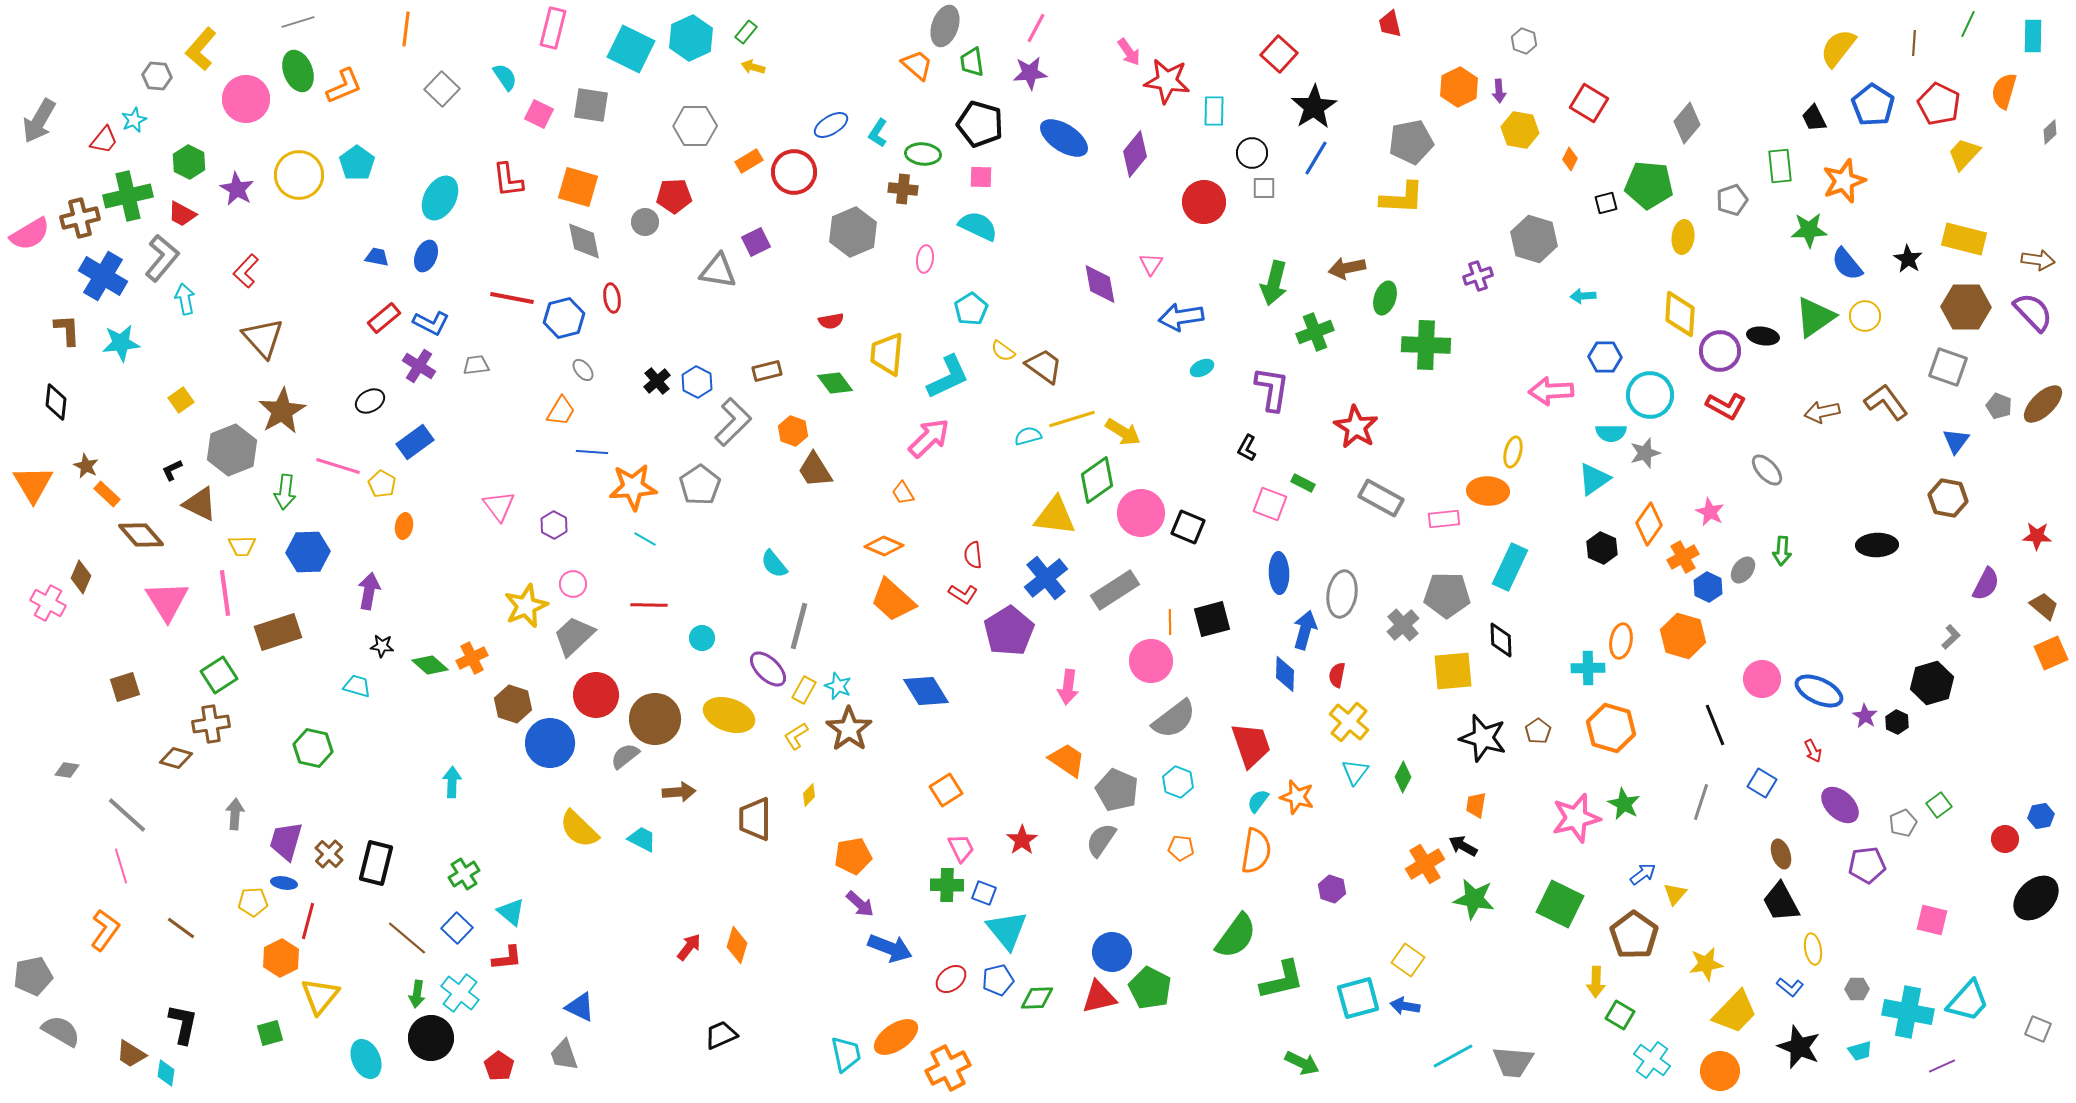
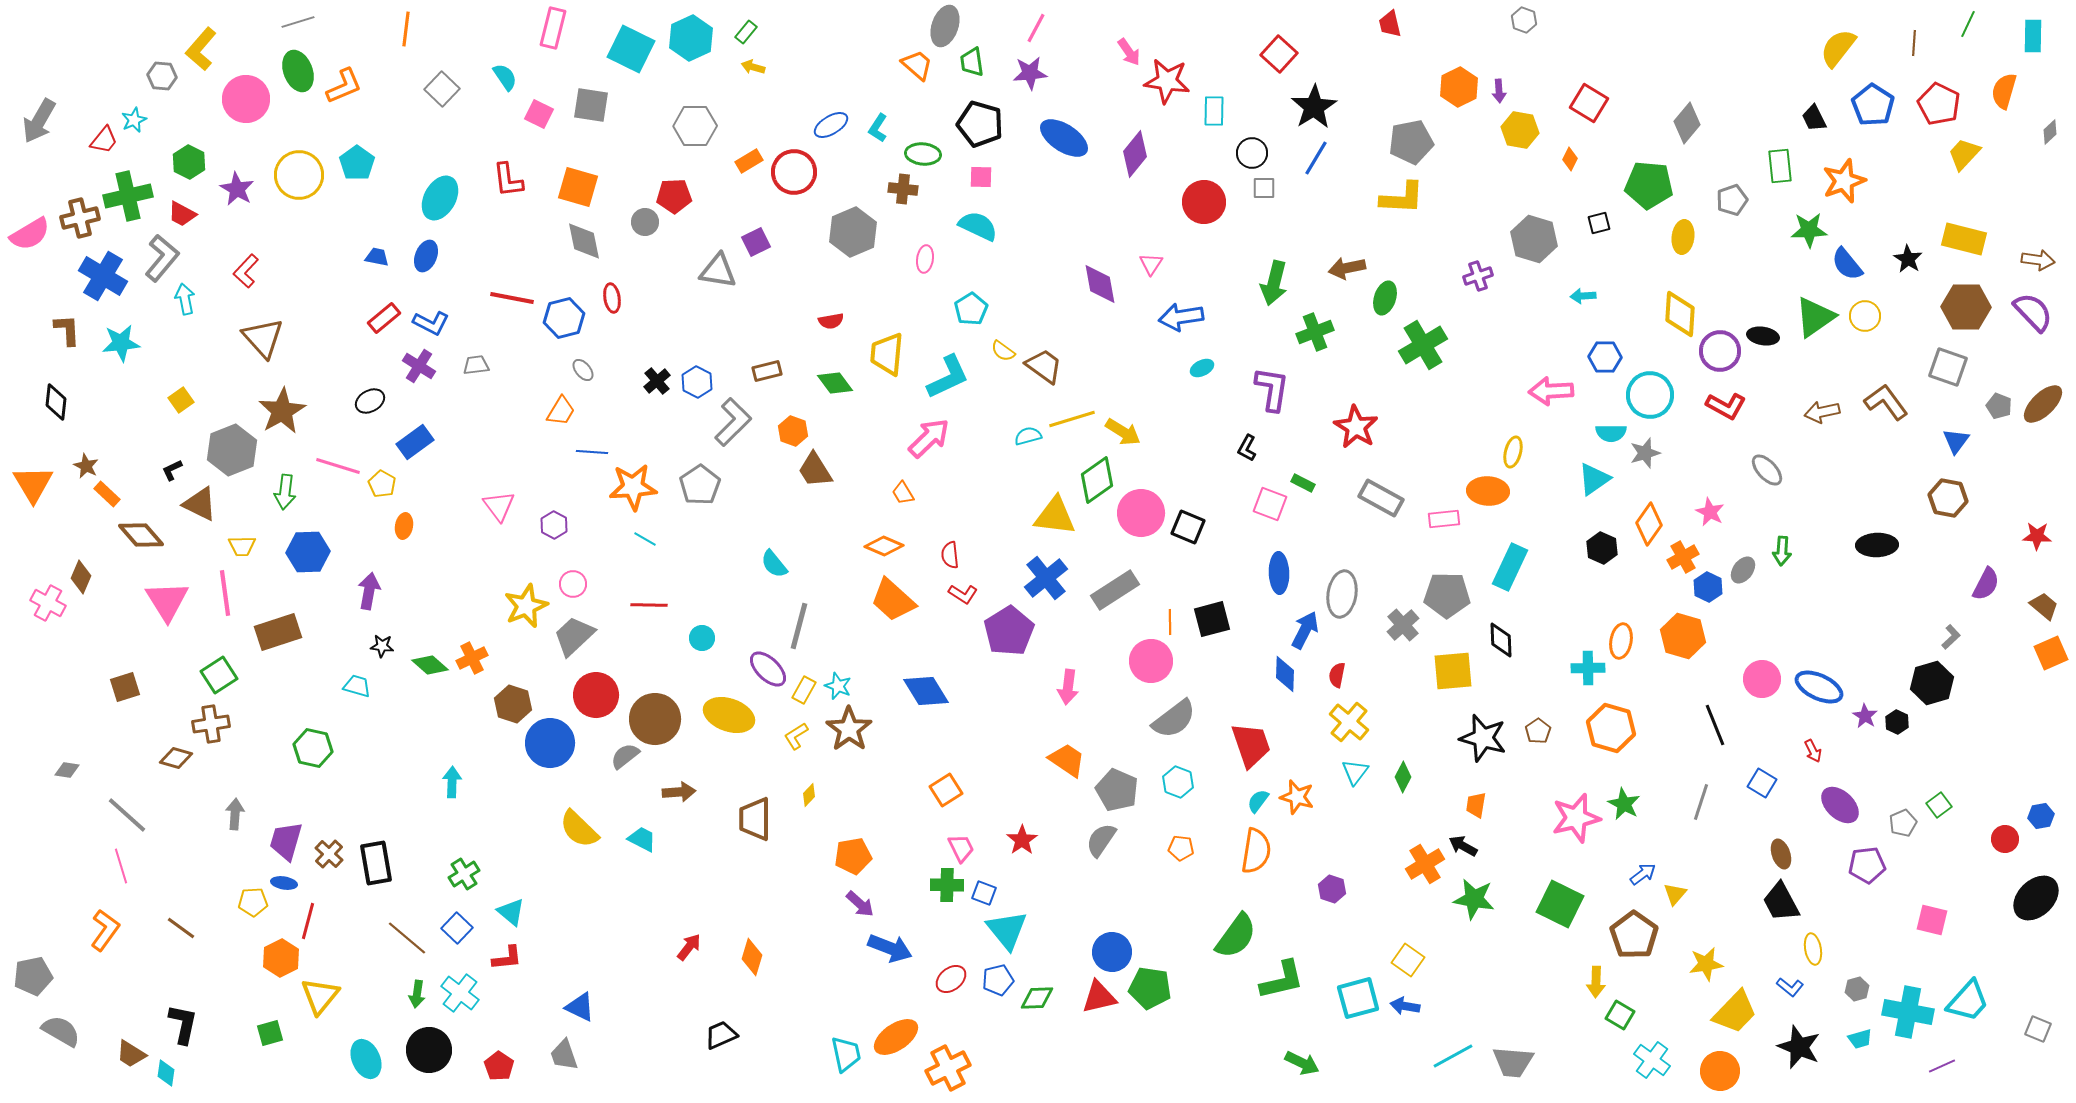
gray hexagon at (1524, 41): moved 21 px up
gray hexagon at (157, 76): moved 5 px right
cyan L-shape at (878, 133): moved 5 px up
black square at (1606, 203): moved 7 px left, 20 px down
green cross at (1426, 345): moved 3 px left; rotated 33 degrees counterclockwise
red semicircle at (973, 555): moved 23 px left
blue arrow at (1305, 630): rotated 12 degrees clockwise
blue ellipse at (1819, 691): moved 4 px up
black rectangle at (376, 863): rotated 24 degrees counterclockwise
orange diamond at (737, 945): moved 15 px right, 12 px down
green pentagon at (1150, 988): rotated 18 degrees counterclockwise
gray hexagon at (1857, 989): rotated 15 degrees counterclockwise
black circle at (431, 1038): moved 2 px left, 12 px down
cyan trapezoid at (1860, 1051): moved 12 px up
